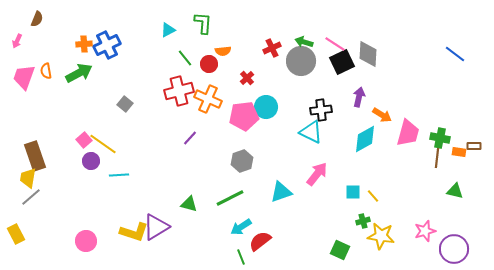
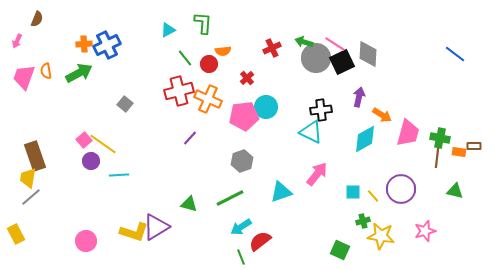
gray circle at (301, 61): moved 15 px right, 3 px up
purple circle at (454, 249): moved 53 px left, 60 px up
